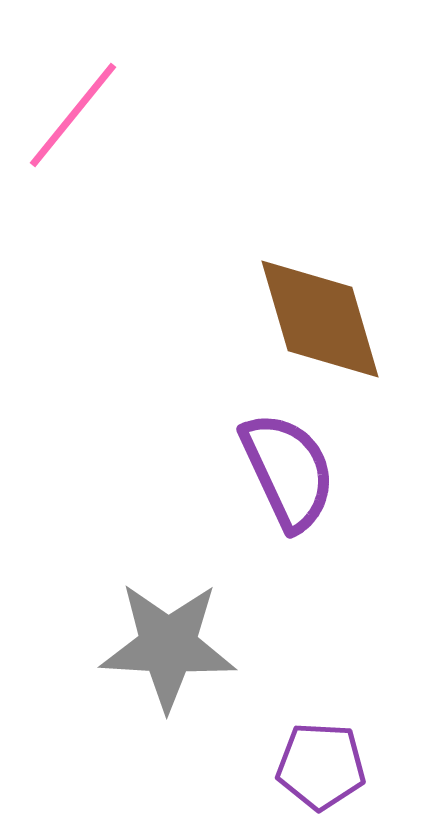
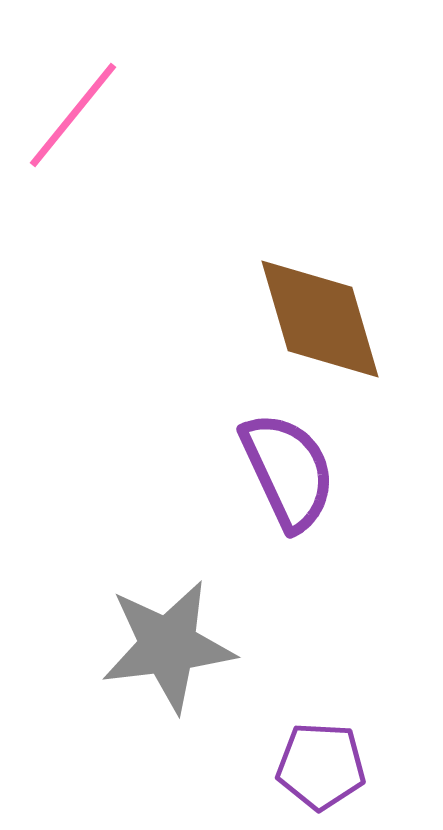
gray star: rotated 10 degrees counterclockwise
